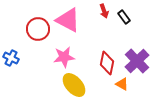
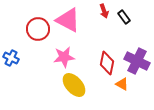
purple cross: rotated 20 degrees counterclockwise
